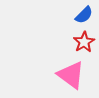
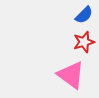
red star: rotated 15 degrees clockwise
